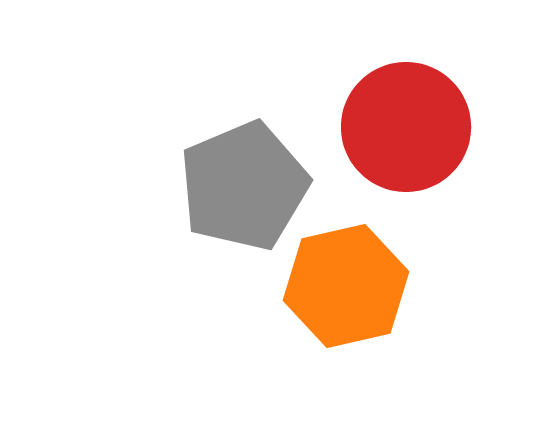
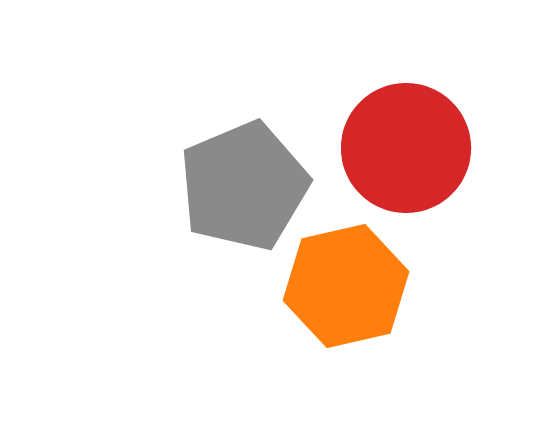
red circle: moved 21 px down
